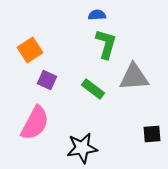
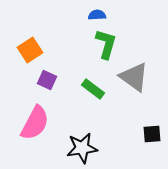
gray triangle: rotated 40 degrees clockwise
